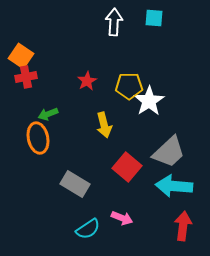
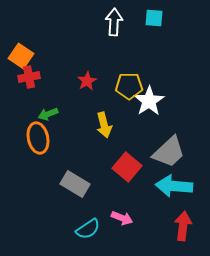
red cross: moved 3 px right
